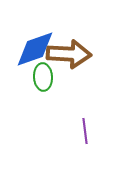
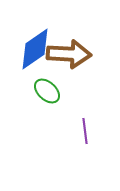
blue diamond: rotated 15 degrees counterclockwise
green ellipse: moved 4 px right, 14 px down; rotated 44 degrees counterclockwise
